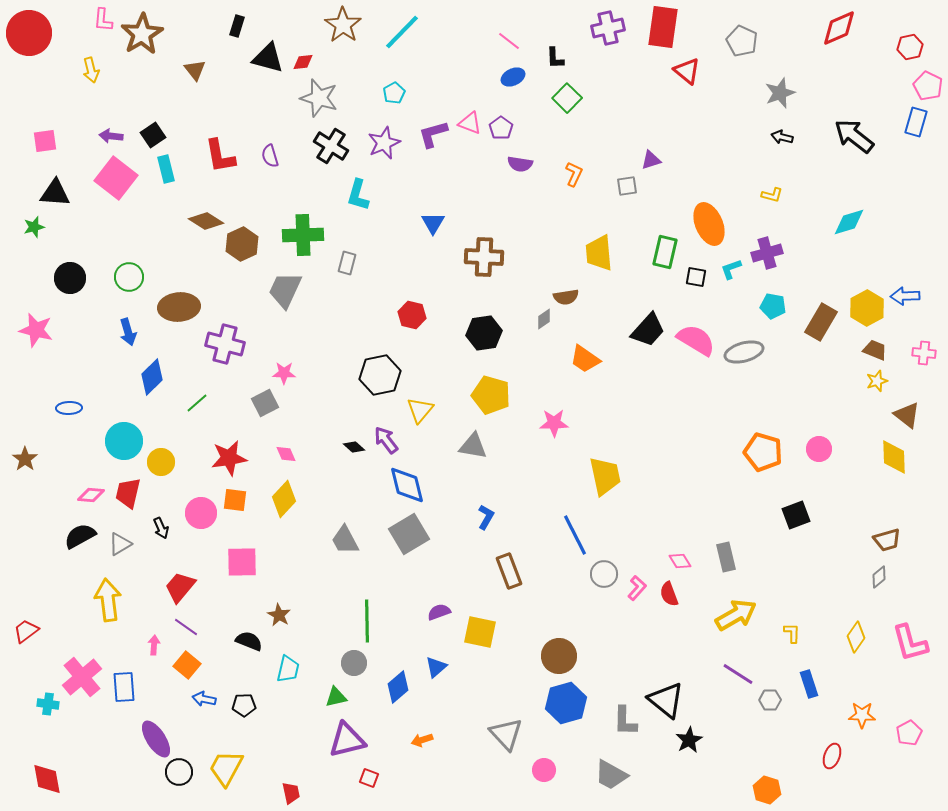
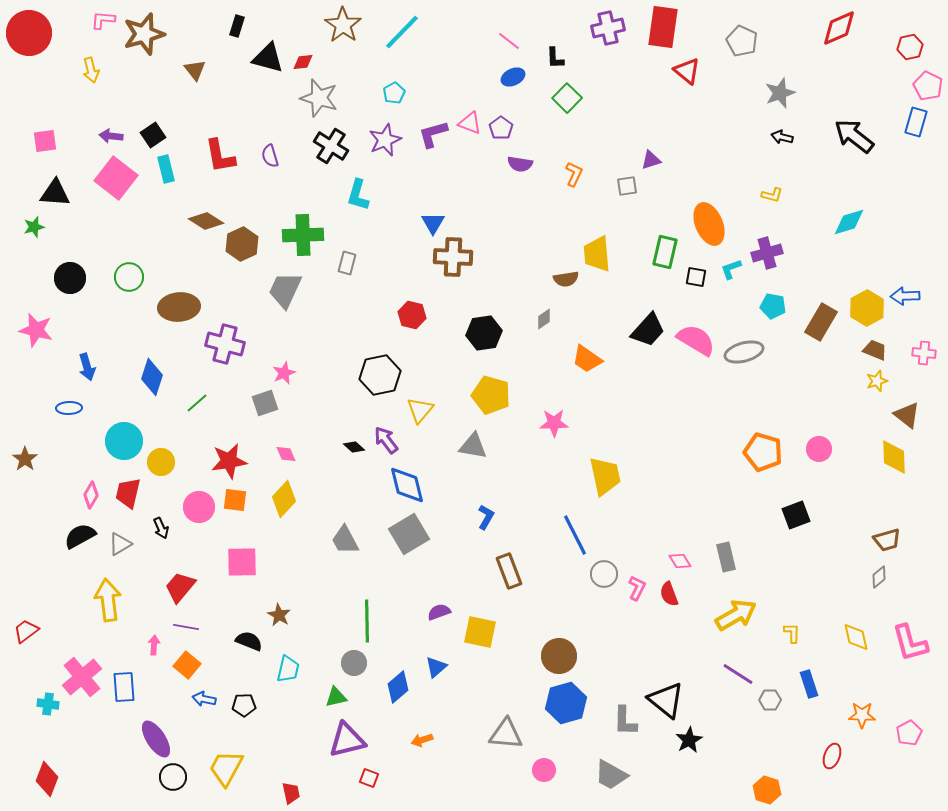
pink L-shape at (103, 20): rotated 90 degrees clockwise
brown star at (142, 34): moved 2 px right; rotated 15 degrees clockwise
purple star at (384, 143): moved 1 px right, 3 px up
yellow trapezoid at (599, 253): moved 2 px left, 1 px down
brown cross at (484, 257): moved 31 px left
brown semicircle at (566, 297): moved 18 px up
blue arrow at (128, 332): moved 41 px left, 35 px down
orange trapezoid at (585, 359): moved 2 px right
pink star at (284, 373): rotated 25 degrees counterclockwise
blue diamond at (152, 377): rotated 27 degrees counterclockwise
gray square at (265, 403): rotated 8 degrees clockwise
red star at (229, 458): moved 3 px down
pink diamond at (91, 495): rotated 64 degrees counterclockwise
pink circle at (201, 513): moved 2 px left, 6 px up
pink L-shape at (637, 588): rotated 15 degrees counterclockwise
purple line at (186, 627): rotated 25 degrees counterclockwise
yellow diamond at (856, 637): rotated 48 degrees counterclockwise
gray triangle at (506, 734): rotated 42 degrees counterclockwise
black circle at (179, 772): moved 6 px left, 5 px down
red diamond at (47, 779): rotated 32 degrees clockwise
